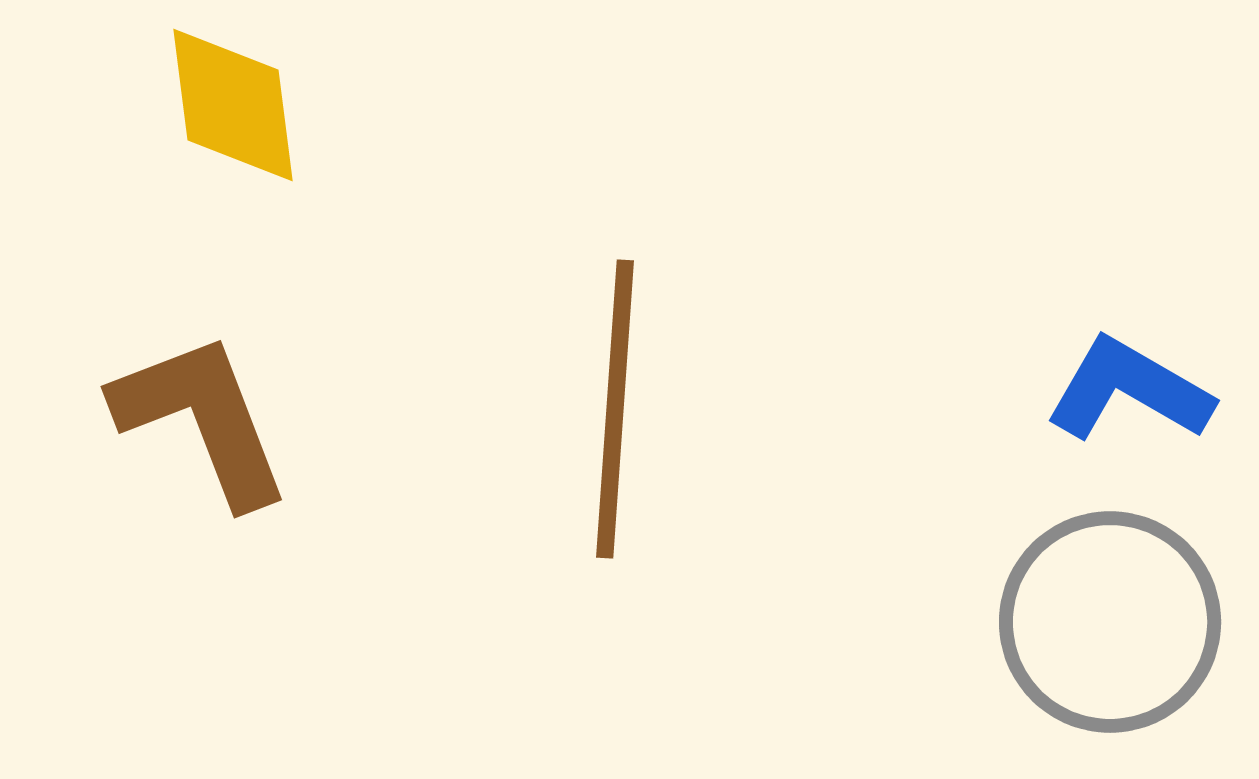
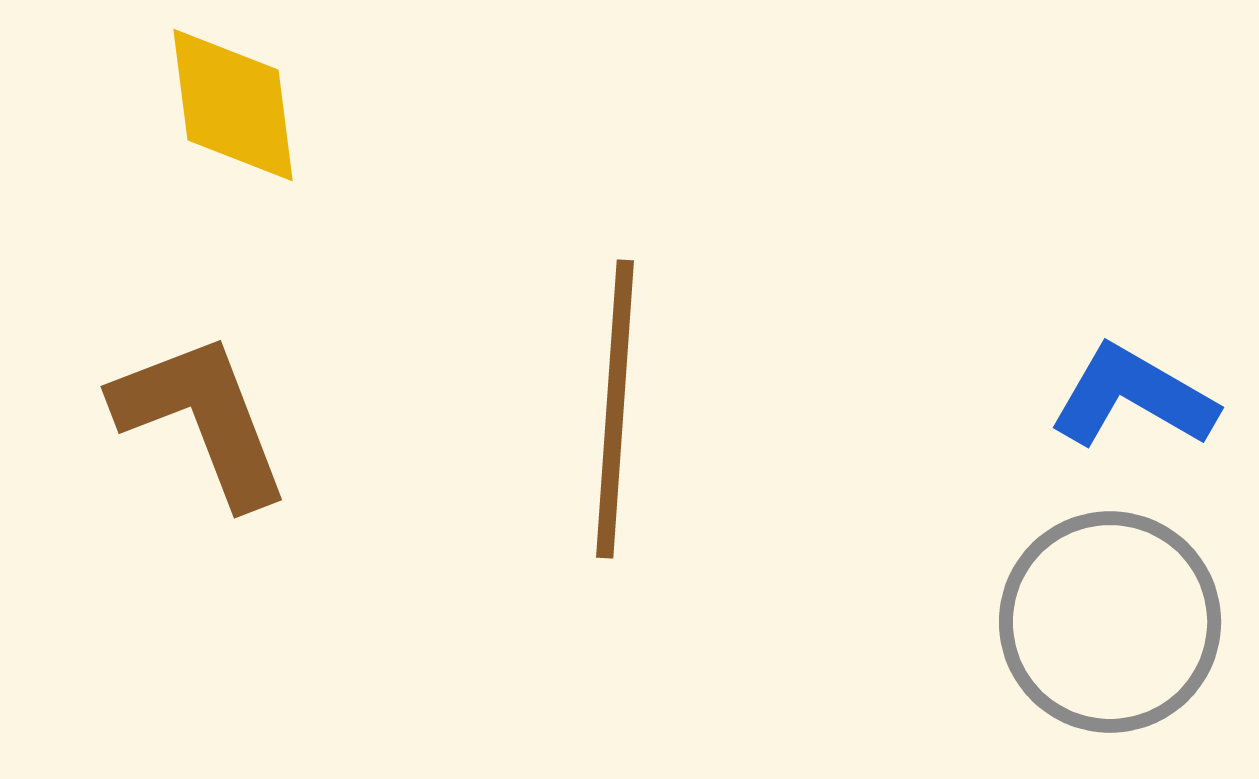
blue L-shape: moved 4 px right, 7 px down
